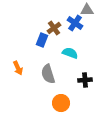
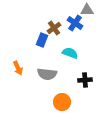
gray semicircle: moved 1 px left; rotated 66 degrees counterclockwise
orange circle: moved 1 px right, 1 px up
